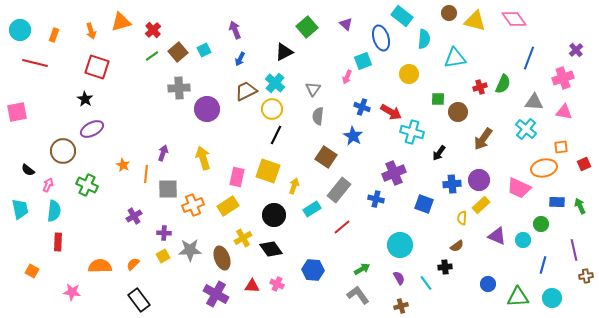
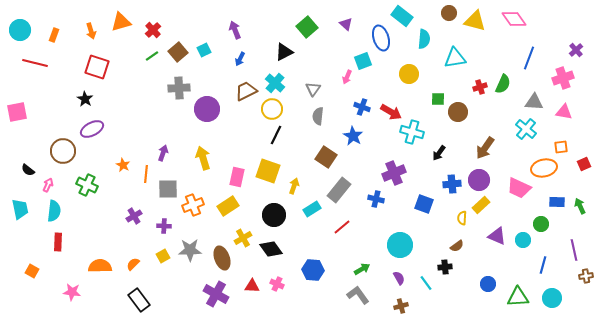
brown arrow at (483, 139): moved 2 px right, 9 px down
purple cross at (164, 233): moved 7 px up
